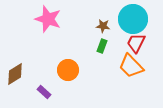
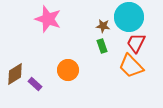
cyan circle: moved 4 px left, 2 px up
green rectangle: rotated 40 degrees counterclockwise
purple rectangle: moved 9 px left, 8 px up
